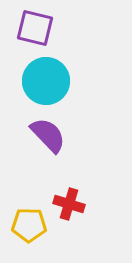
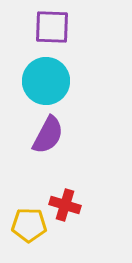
purple square: moved 17 px right, 1 px up; rotated 12 degrees counterclockwise
purple semicircle: rotated 72 degrees clockwise
red cross: moved 4 px left, 1 px down
